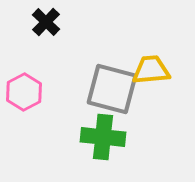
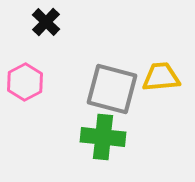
yellow trapezoid: moved 10 px right, 7 px down
pink hexagon: moved 1 px right, 10 px up
